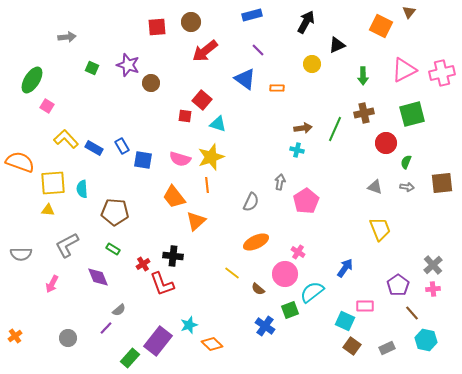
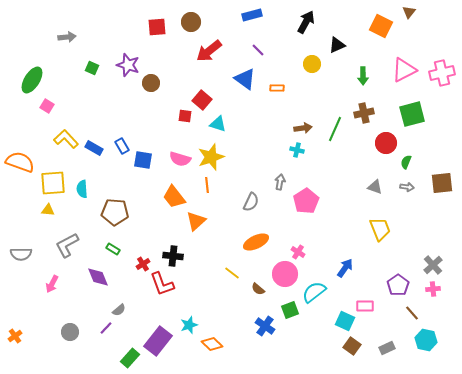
red arrow at (205, 51): moved 4 px right
cyan semicircle at (312, 292): moved 2 px right
gray circle at (68, 338): moved 2 px right, 6 px up
